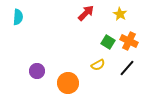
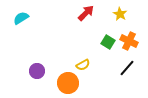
cyan semicircle: moved 3 px right, 1 px down; rotated 126 degrees counterclockwise
yellow semicircle: moved 15 px left
